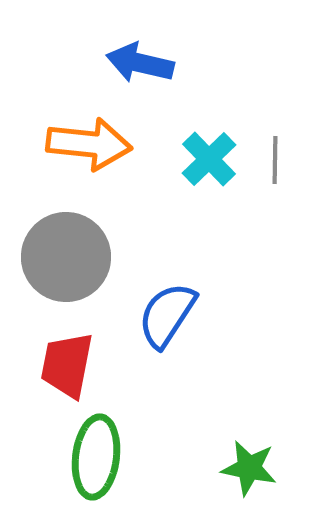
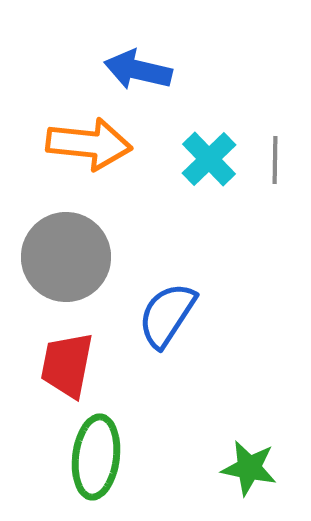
blue arrow: moved 2 px left, 7 px down
